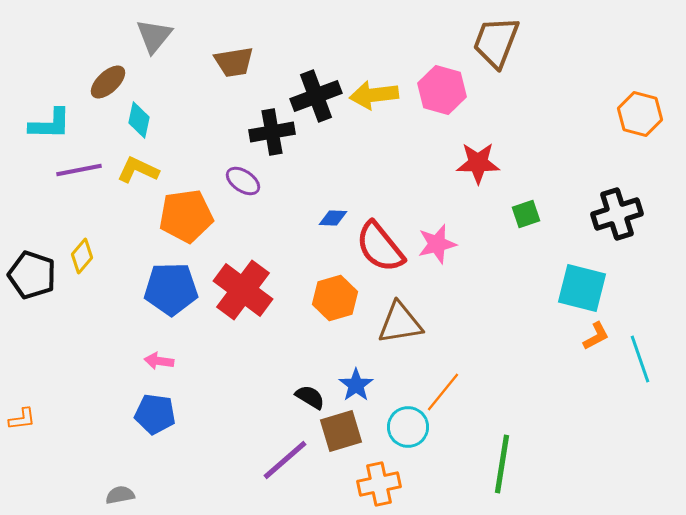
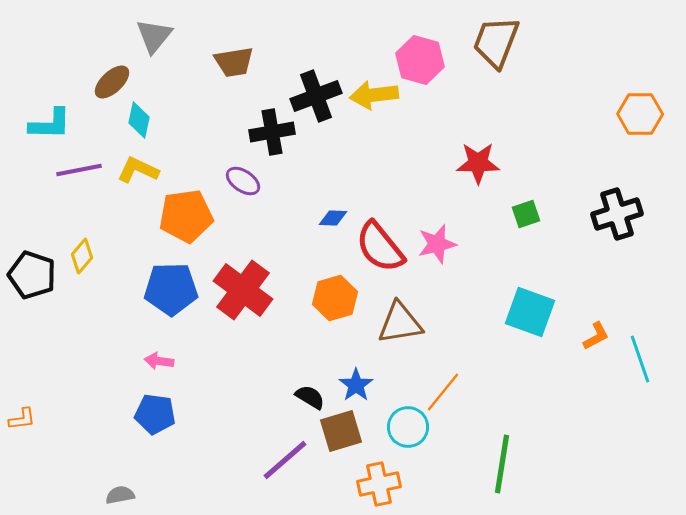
brown ellipse at (108, 82): moved 4 px right
pink hexagon at (442, 90): moved 22 px left, 30 px up
orange hexagon at (640, 114): rotated 15 degrees counterclockwise
cyan square at (582, 288): moved 52 px left, 24 px down; rotated 6 degrees clockwise
